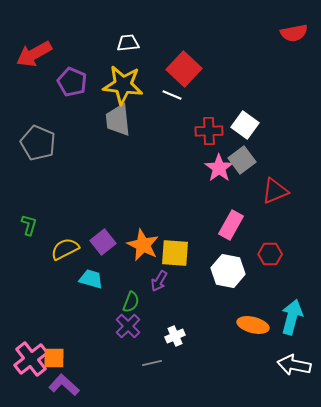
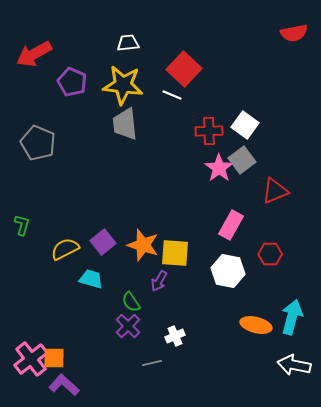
gray trapezoid: moved 7 px right, 4 px down
green L-shape: moved 7 px left
orange star: rotated 8 degrees counterclockwise
green semicircle: rotated 125 degrees clockwise
orange ellipse: moved 3 px right
